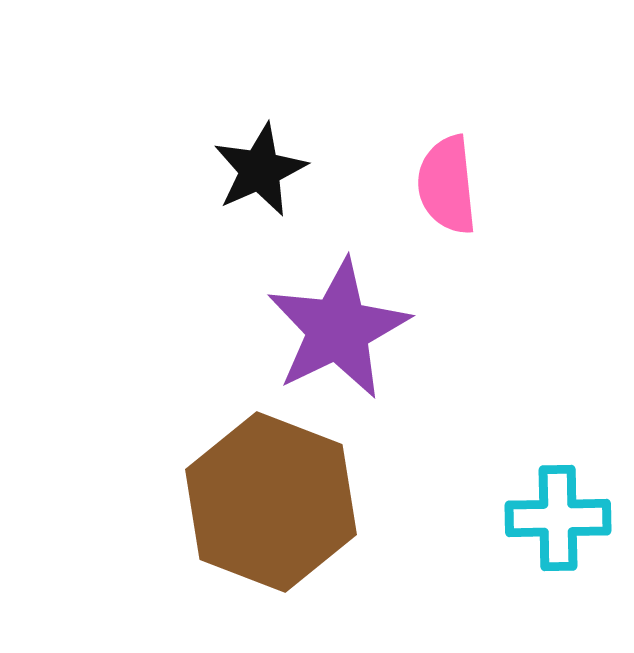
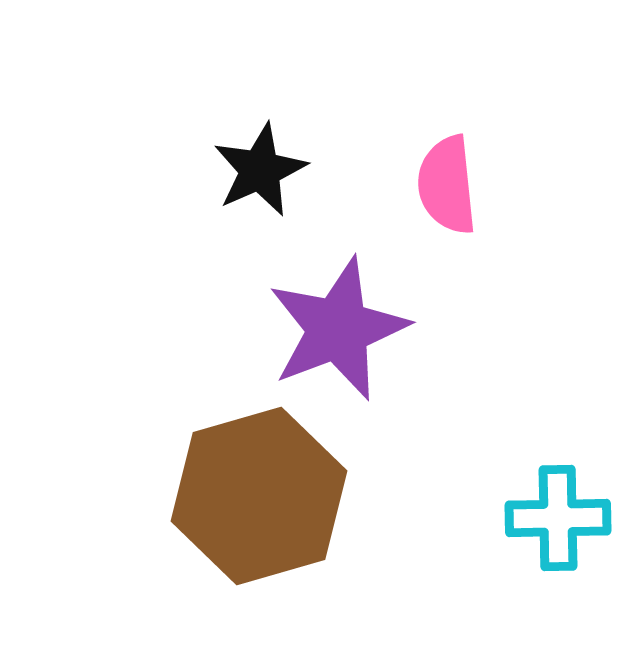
purple star: rotated 5 degrees clockwise
brown hexagon: moved 12 px left, 6 px up; rotated 23 degrees clockwise
